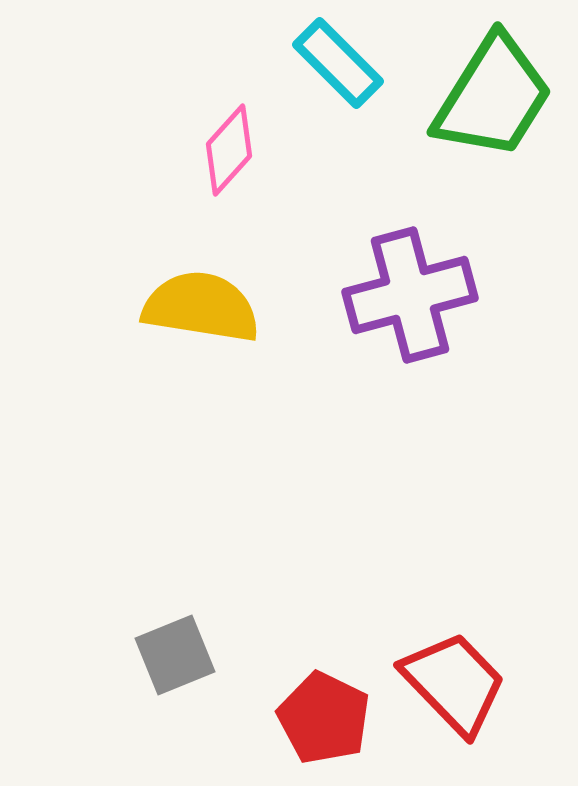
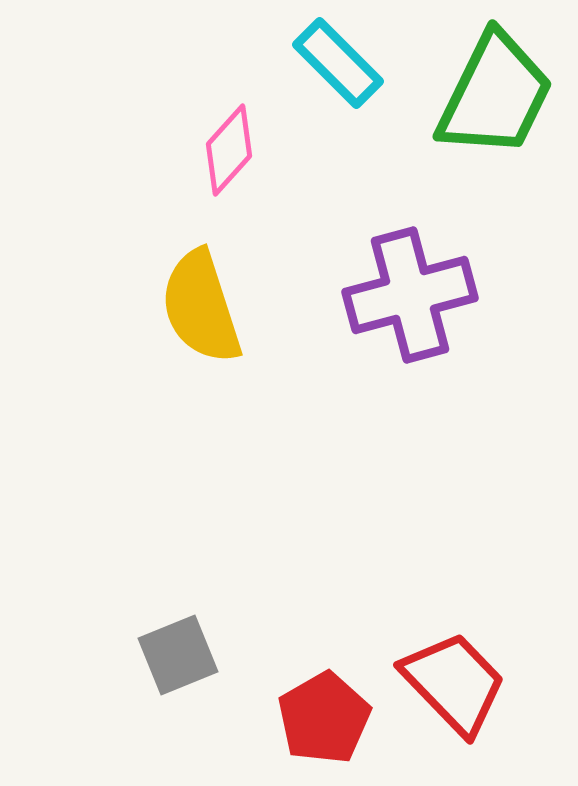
green trapezoid: moved 2 px right, 2 px up; rotated 6 degrees counterclockwise
yellow semicircle: rotated 117 degrees counterclockwise
gray square: moved 3 px right
red pentagon: rotated 16 degrees clockwise
